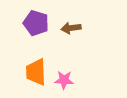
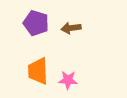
orange trapezoid: moved 2 px right, 1 px up
pink star: moved 4 px right
